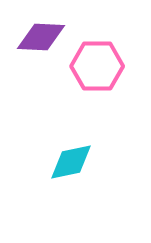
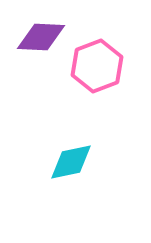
pink hexagon: rotated 21 degrees counterclockwise
